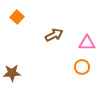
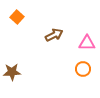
orange circle: moved 1 px right, 2 px down
brown star: moved 1 px up
